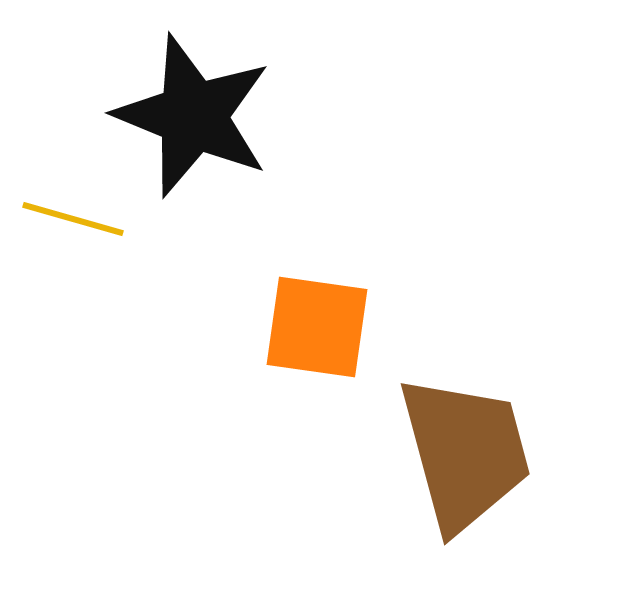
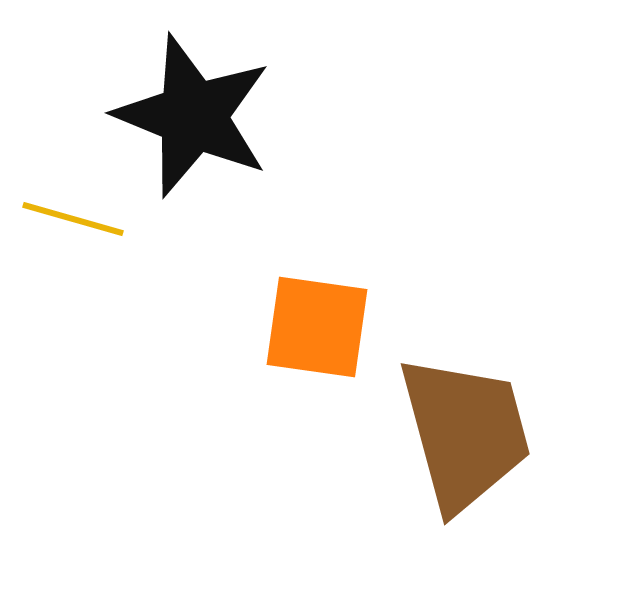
brown trapezoid: moved 20 px up
